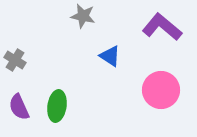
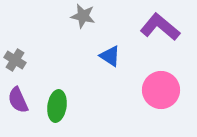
purple L-shape: moved 2 px left
purple semicircle: moved 1 px left, 7 px up
